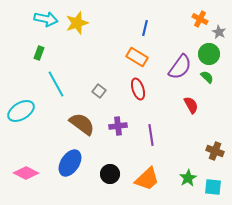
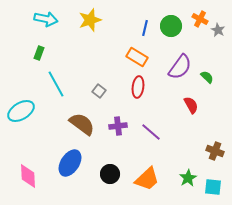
yellow star: moved 13 px right, 3 px up
gray star: moved 1 px left, 2 px up
green circle: moved 38 px left, 28 px up
red ellipse: moved 2 px up; rotated 25 degrees clockwise
purple line: moved 3 px up; rotated 40 degrees counterclockwise
pink diamond: moved 2 px right, 3 px down; rotated 60 degrees clockwise
